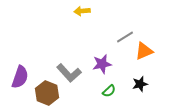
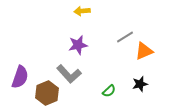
purple star: moved 24 px left, 19 px up
gray L-shape: moved 1 px down
brown hexagon: rotated 15 degrees clockwise
